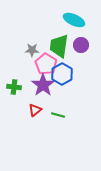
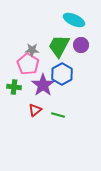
green trapezoid: rotated 20 degrees clockwise
pink pentagon: moved 18 px left
